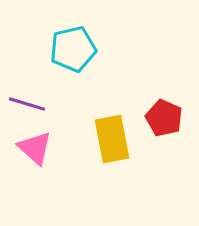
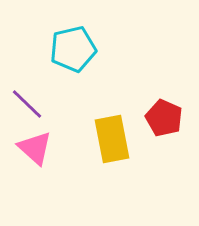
purple line: rotated 27 degrees clockwise
